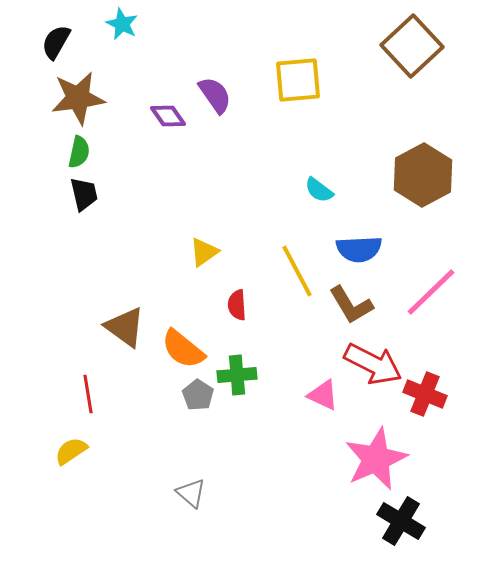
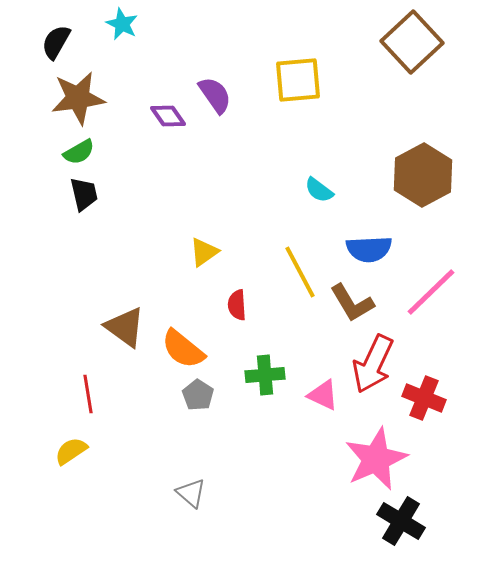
brown square: moved 4 px up
green semicircle: rotated 48 degrees clockwise
blue semicircle: moved 10 px right
yellow line: moved 3 px right, 1 px down
brown L-shape: moved 1 px right, 2 px up
red arrow: rotated 88 degrees clockwise
green cross: moved 28 px right
red cross: moved 1 px left, 4 px down
